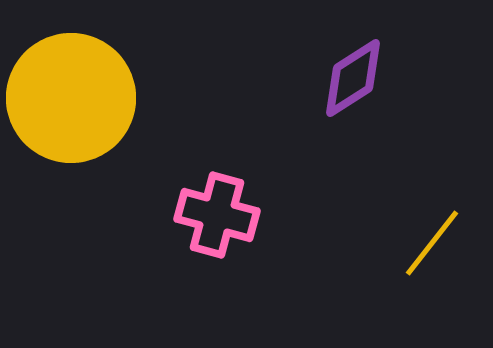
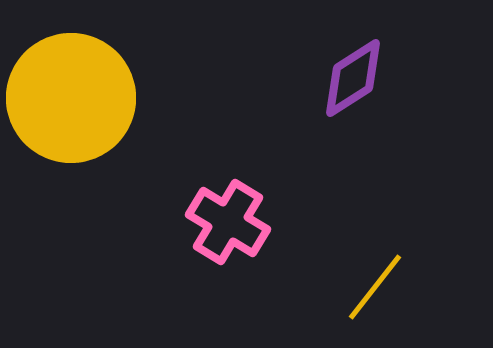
pink cross: moved 11 px right, 7 px down; rotated 16 degrees clockwise
yellow line: moved 57 px left, 44 px down
